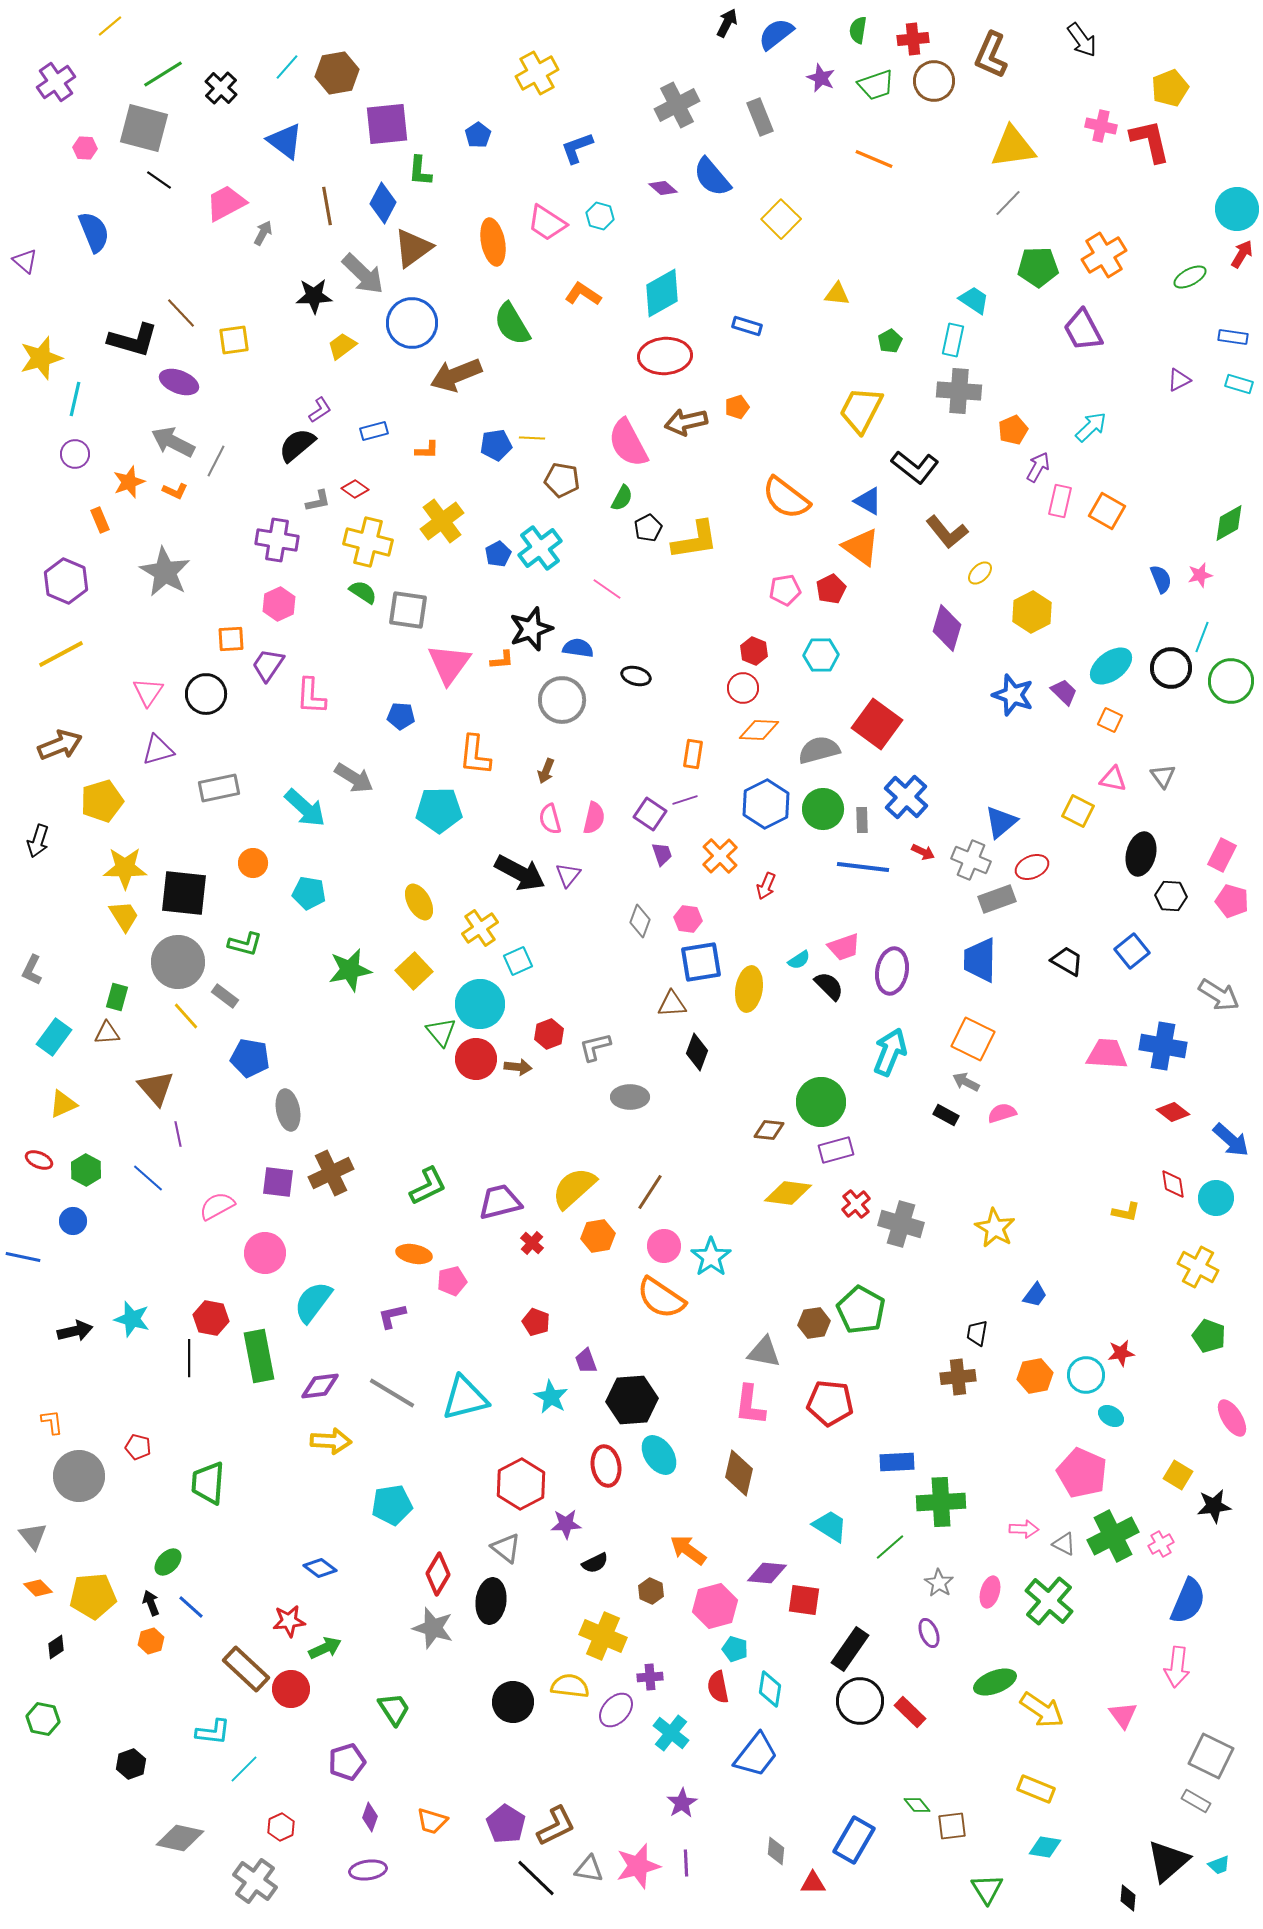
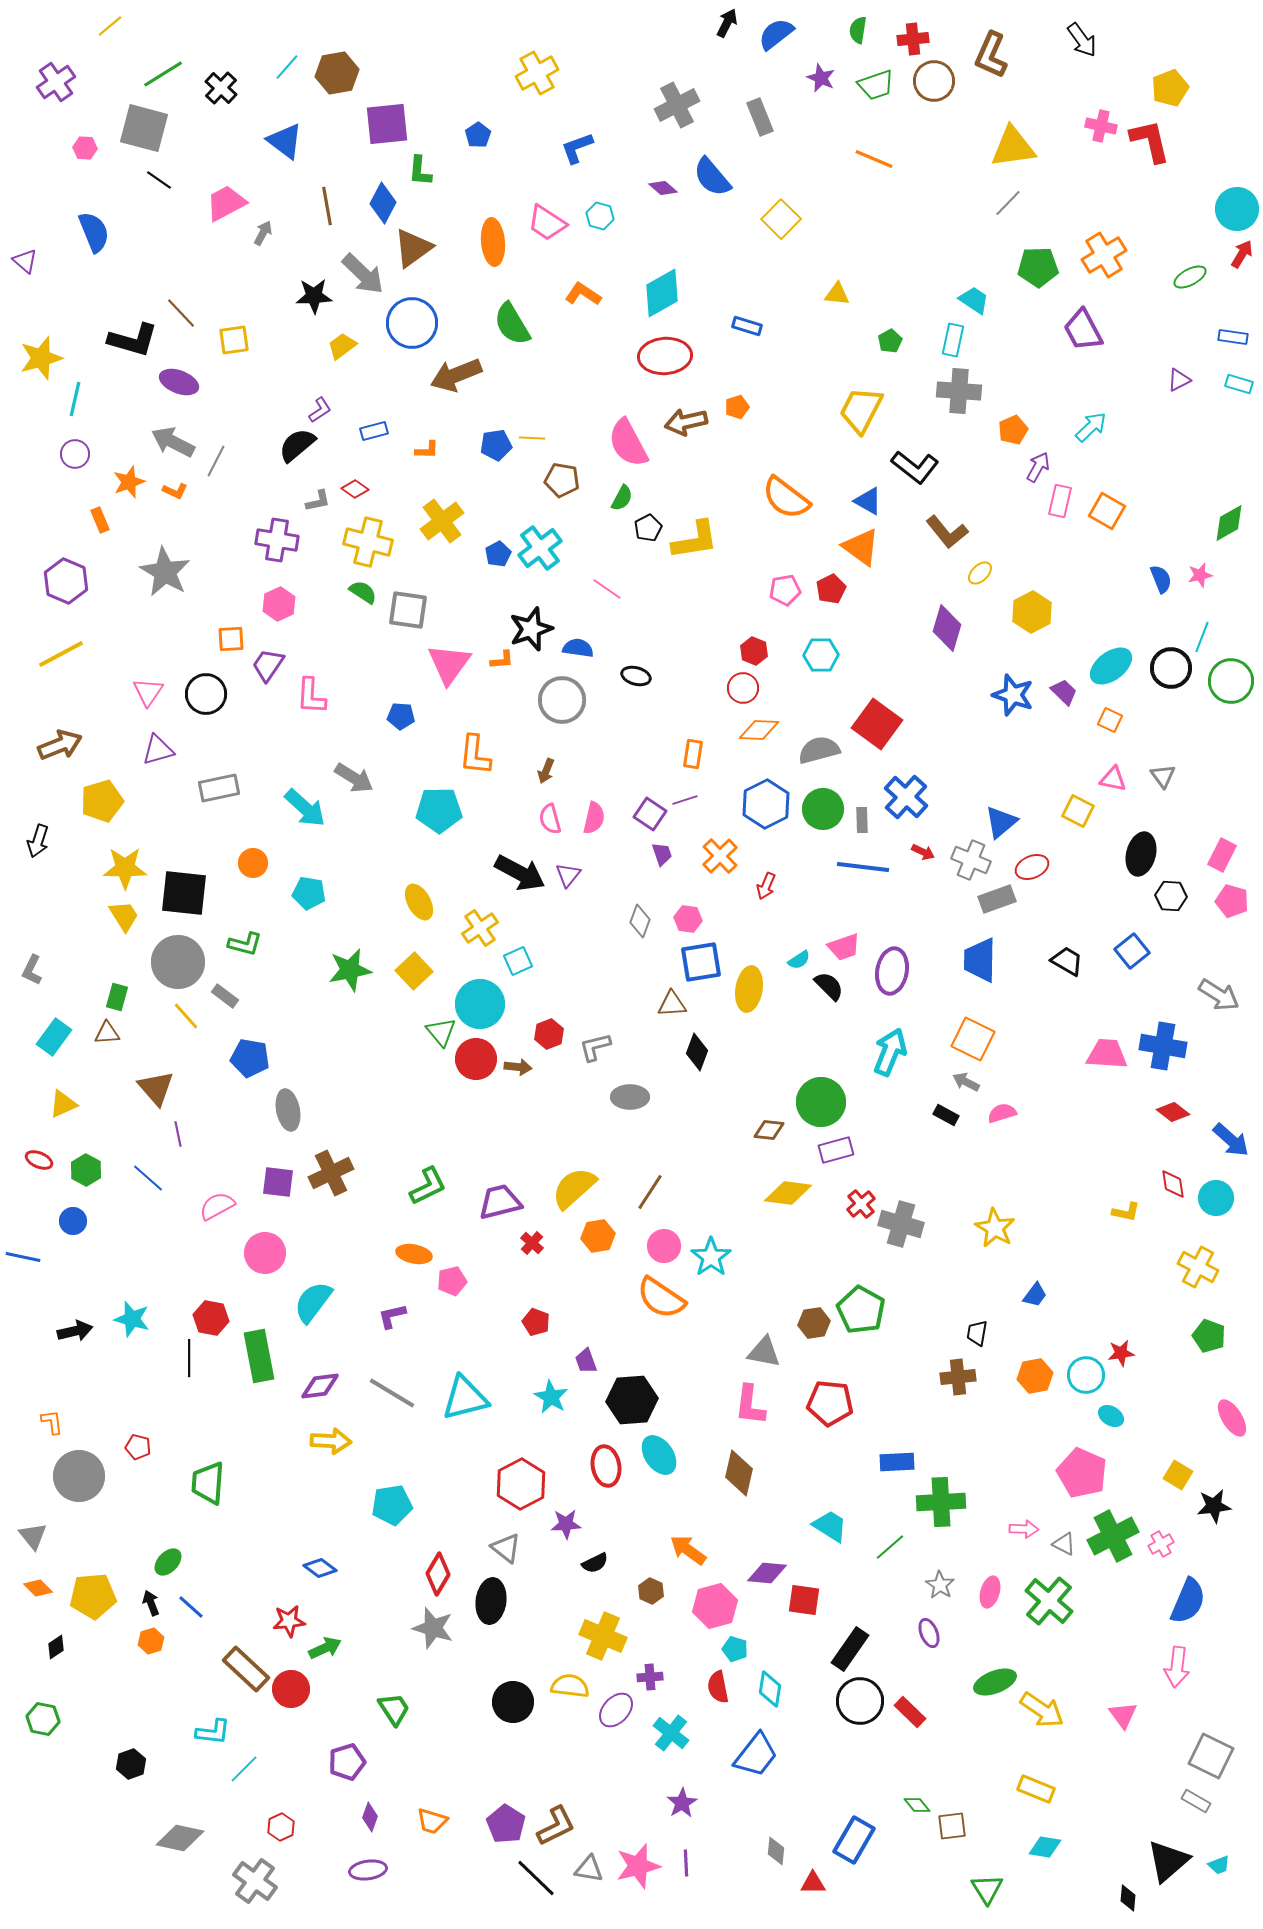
orange ellipse at (493, 242): rotated 6 degrees clockwise
red cross at (856, 1204): moved 5 px right
gray star at (939, 1583): moved 1 px right, 2 px down
